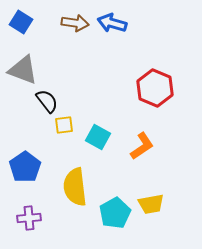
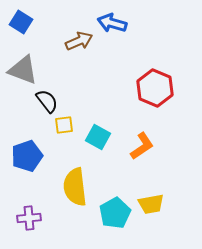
brown arrow: moved 4 px right, 18 px down; rotated 32 degrees counterclockwise
blue pentagon: moved 2 px right, 11 px up; rotated 16 degrees clockwise
